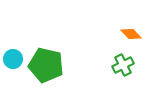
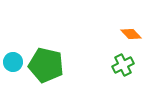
cyan circle: moved 3 px down
